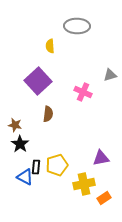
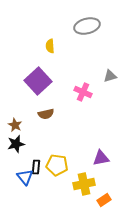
gray ellipse: moved 10 px right; rotated 15 degrees counterclockwise
gray triangle: moved 1 px down
brown semicircle: moved 2 px left; rotated 70 degrees clockwise
brown star: rotated 16 degrees clockwise
black star: moved 4 px left; rotated 24 degrees clockwise
yellow pentagon: rotated 25 degrees clockwise
blue triangle: rotated 24 degrees clockwise
orange rectangle: moved 2 px down
